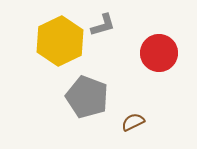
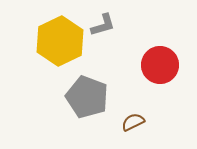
red circle: moved 1 px right, 12 px down
